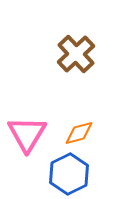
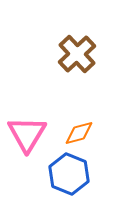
brown cross: moved 1 px right
blue hexagon: rotated 12 degrees counterclockwise
